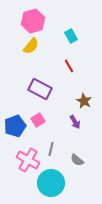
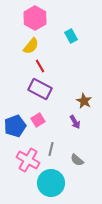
pink hexagon: moved 2 px right, 3 px up; rotated 15 degrees counterclockwise
red line: moved 29 px left
